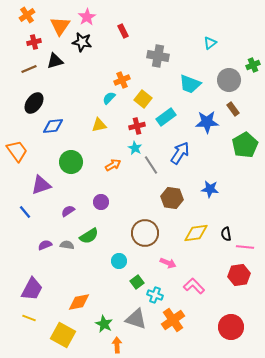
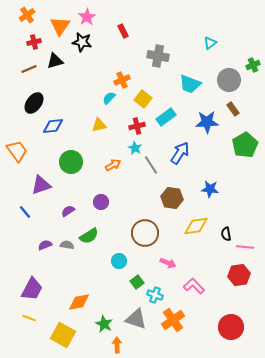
yellow diamond at (196, 233): moved 7 px up
